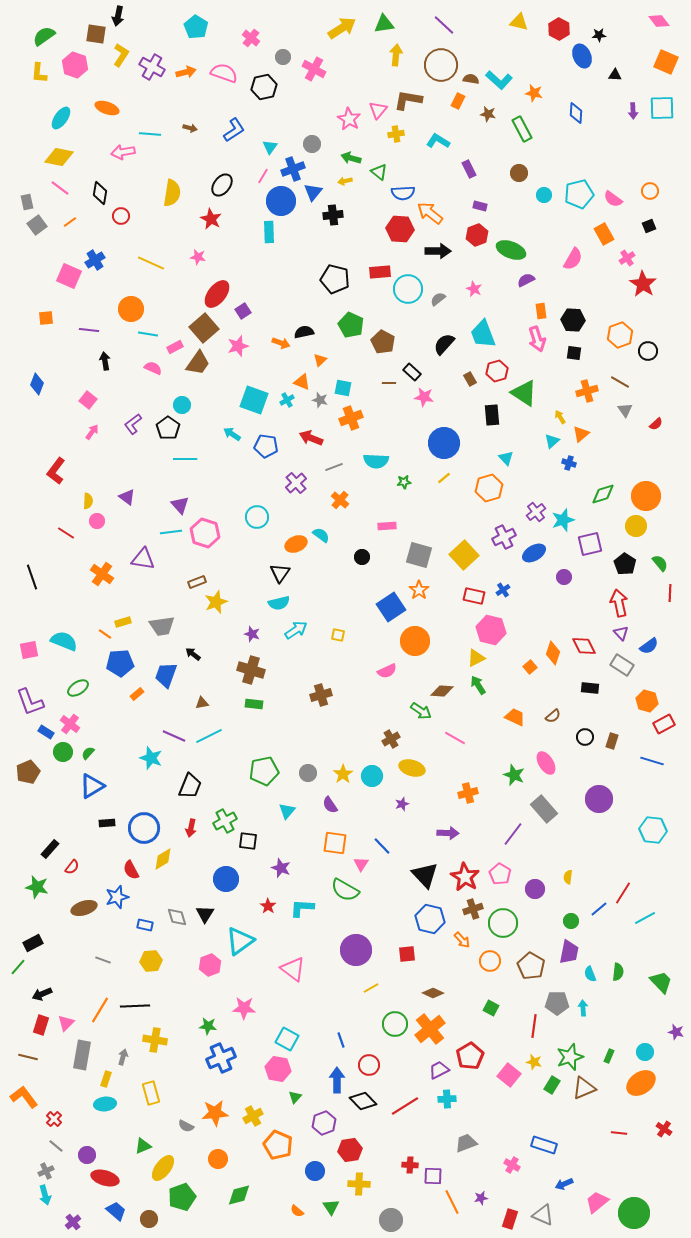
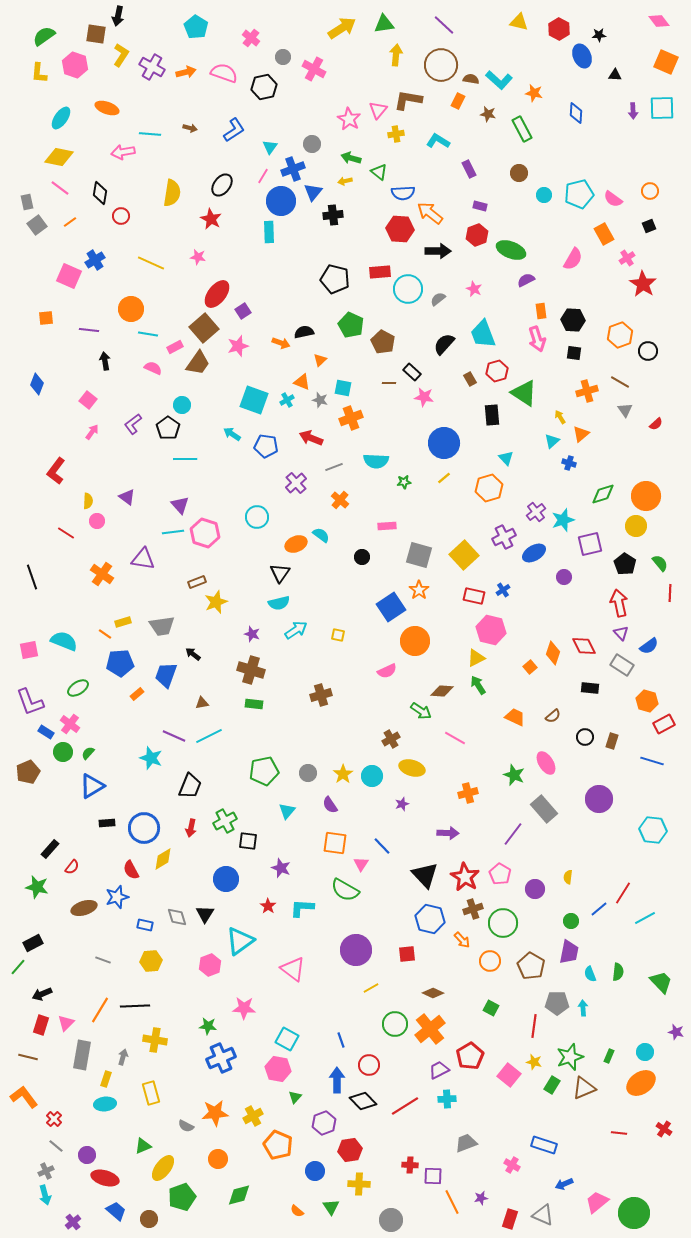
cyan line at (171, 532): moved 2 px right
